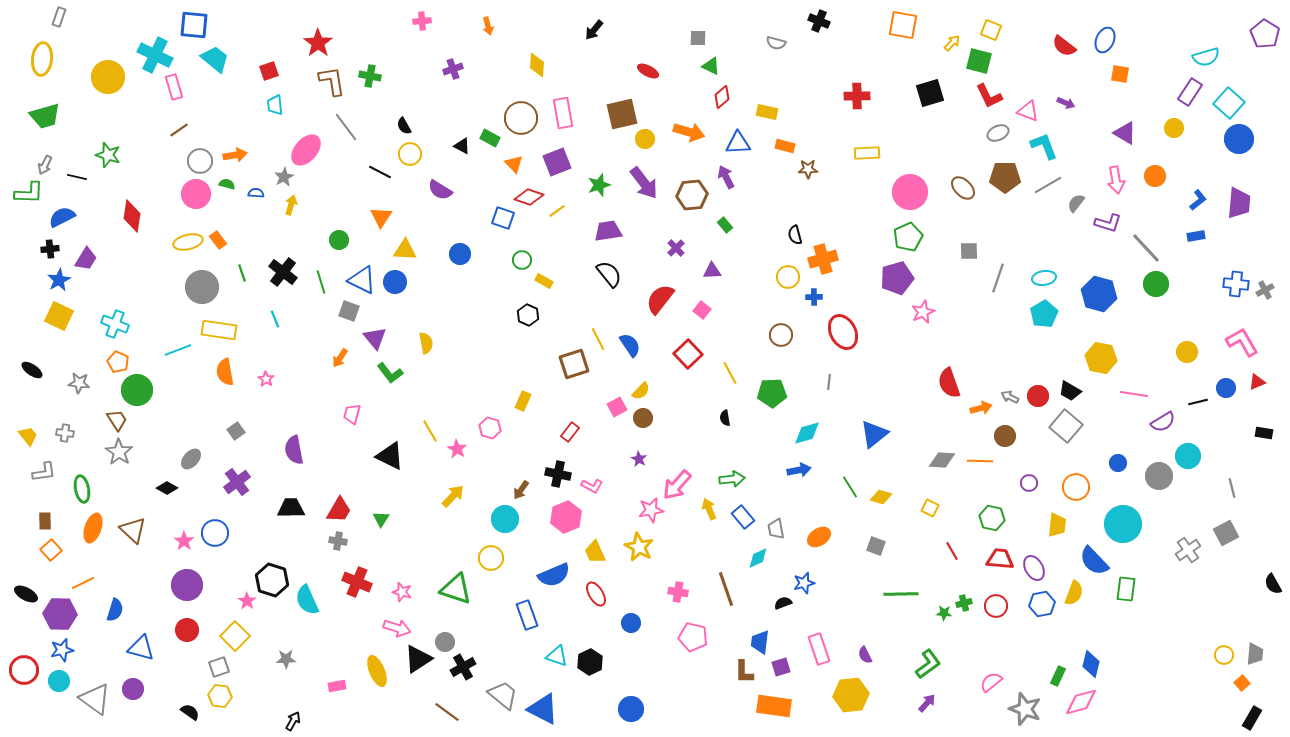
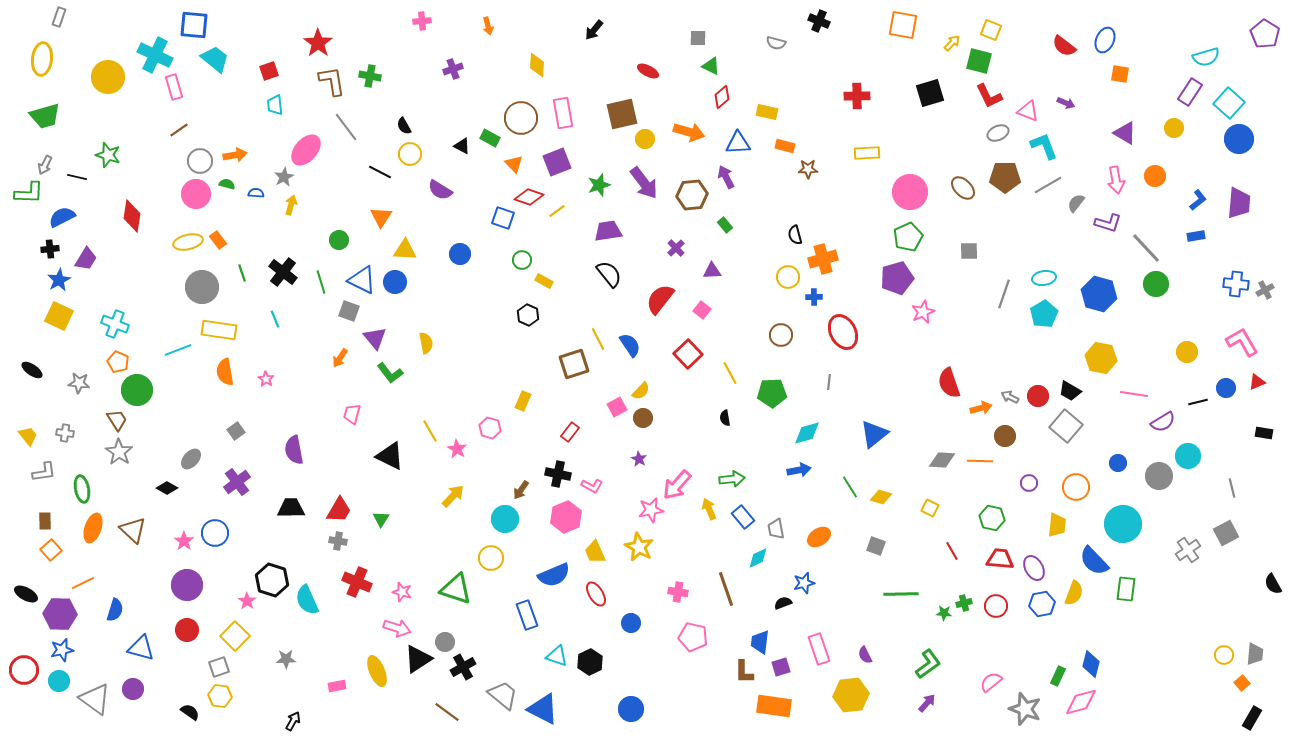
gray line at (998, 278): moved 6 px right, 16 px down
